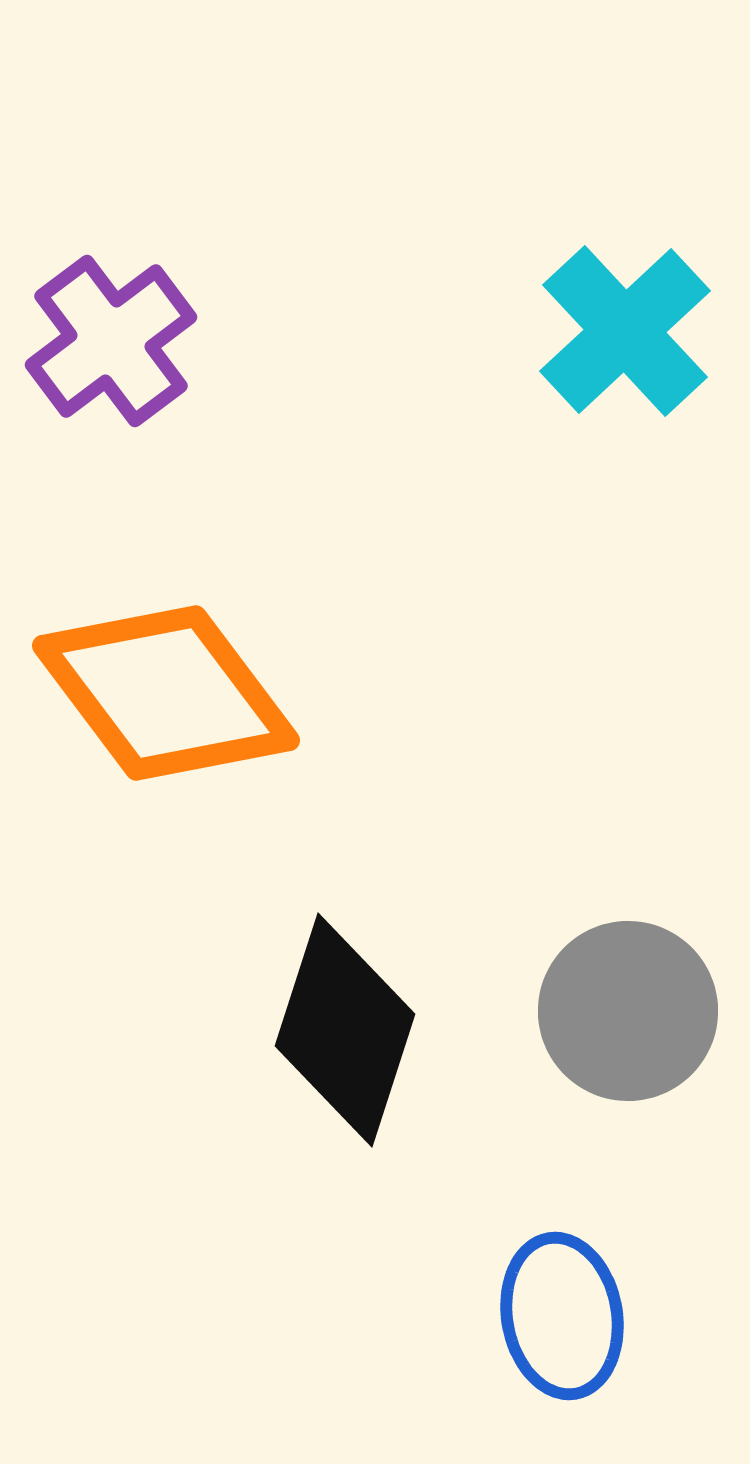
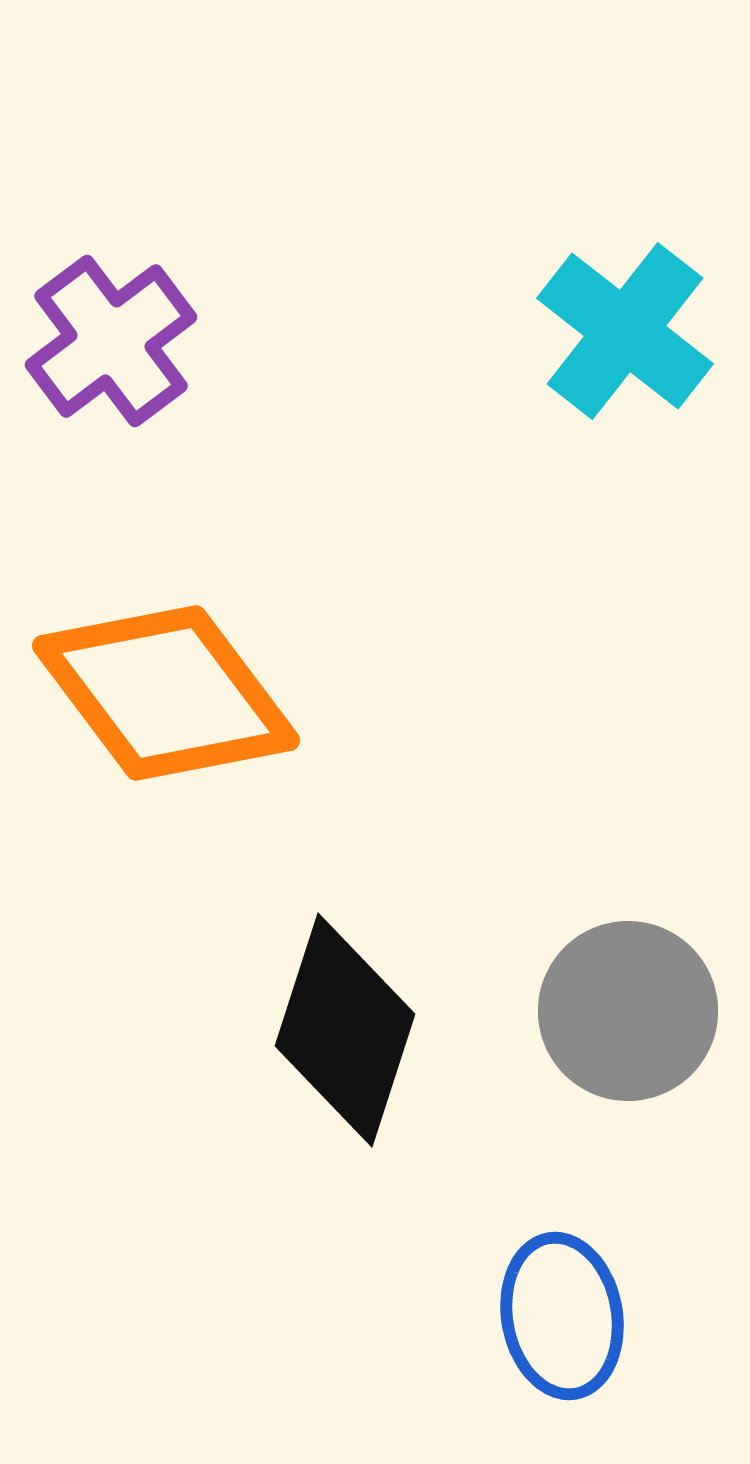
cyan cross: rotated 9 degrees counterclockwise
